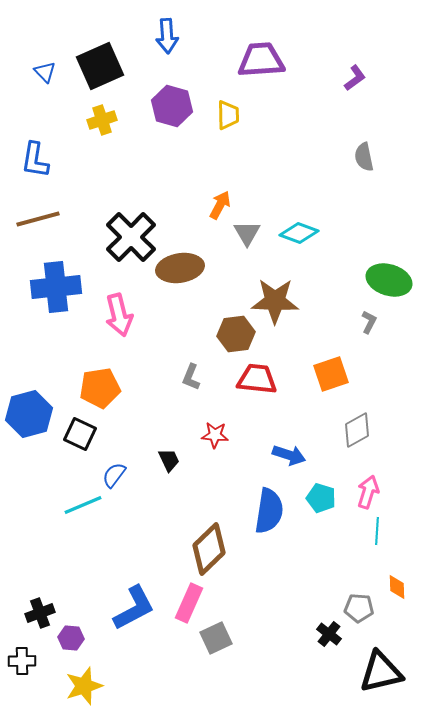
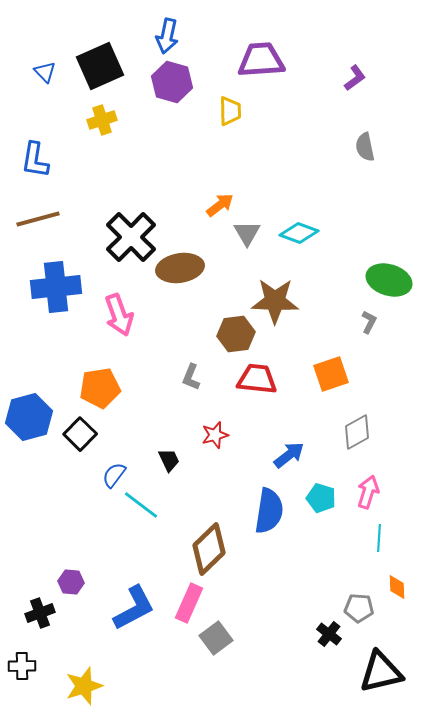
blue arrow at (167, 36): rotated 16 degrees clockwise
purple hexagon at (172, 106): moved 24 px up
yellow trapezoid at (228, 115): moved 2 px right, 4 px up
gray semicircle at (364, 157): moved 1 px right, 10 px up
orange arrow at (220, 205): rotated 24 degrees clockwise
pink arrow at (119, 315): rotated 6 degrees counterclockwise
blue hexagon at (29, 414): moved 3 px down
gray diamond at (357, 430): moved 2 px down
black square at (80, 434): rotated 20 degrees clockwise
red star at (215, 435): rotated 20 degrees counterclockwise
blue arrow at (289, 455): rotated 56 degrees counterclockwise
cyan line at (83, 505): moved 58 px right; rotated 60 degrees clockwise
cyan line at (377, 531): moved 2 px right, 7 px down
purple hexagon at (71, 638): moved 56 px up
gray square at (216, 638): rotated 12 degrees counterclockwise
black cross at (22, 661): moved 5 px down
